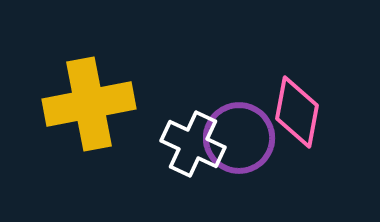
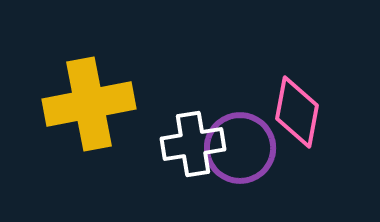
purple circle: moved 1 px right, 10 px down
white cross: rotated 34 degrees counterclockwise
